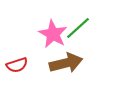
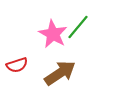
green line: moved 1 px up; rotated 8 degrees counterclockwise
brown arrow: moved 6 px left, 10 px down; rotated 20 degrees counterclockwise
